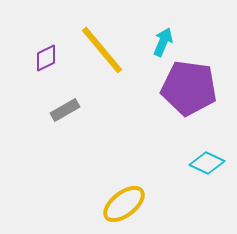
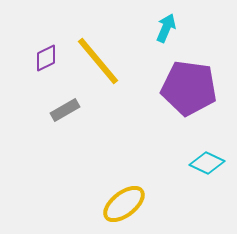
cyan arrow: moved 3 px right, 14 px up
yellow line: moved 4 px left, 11 px down
